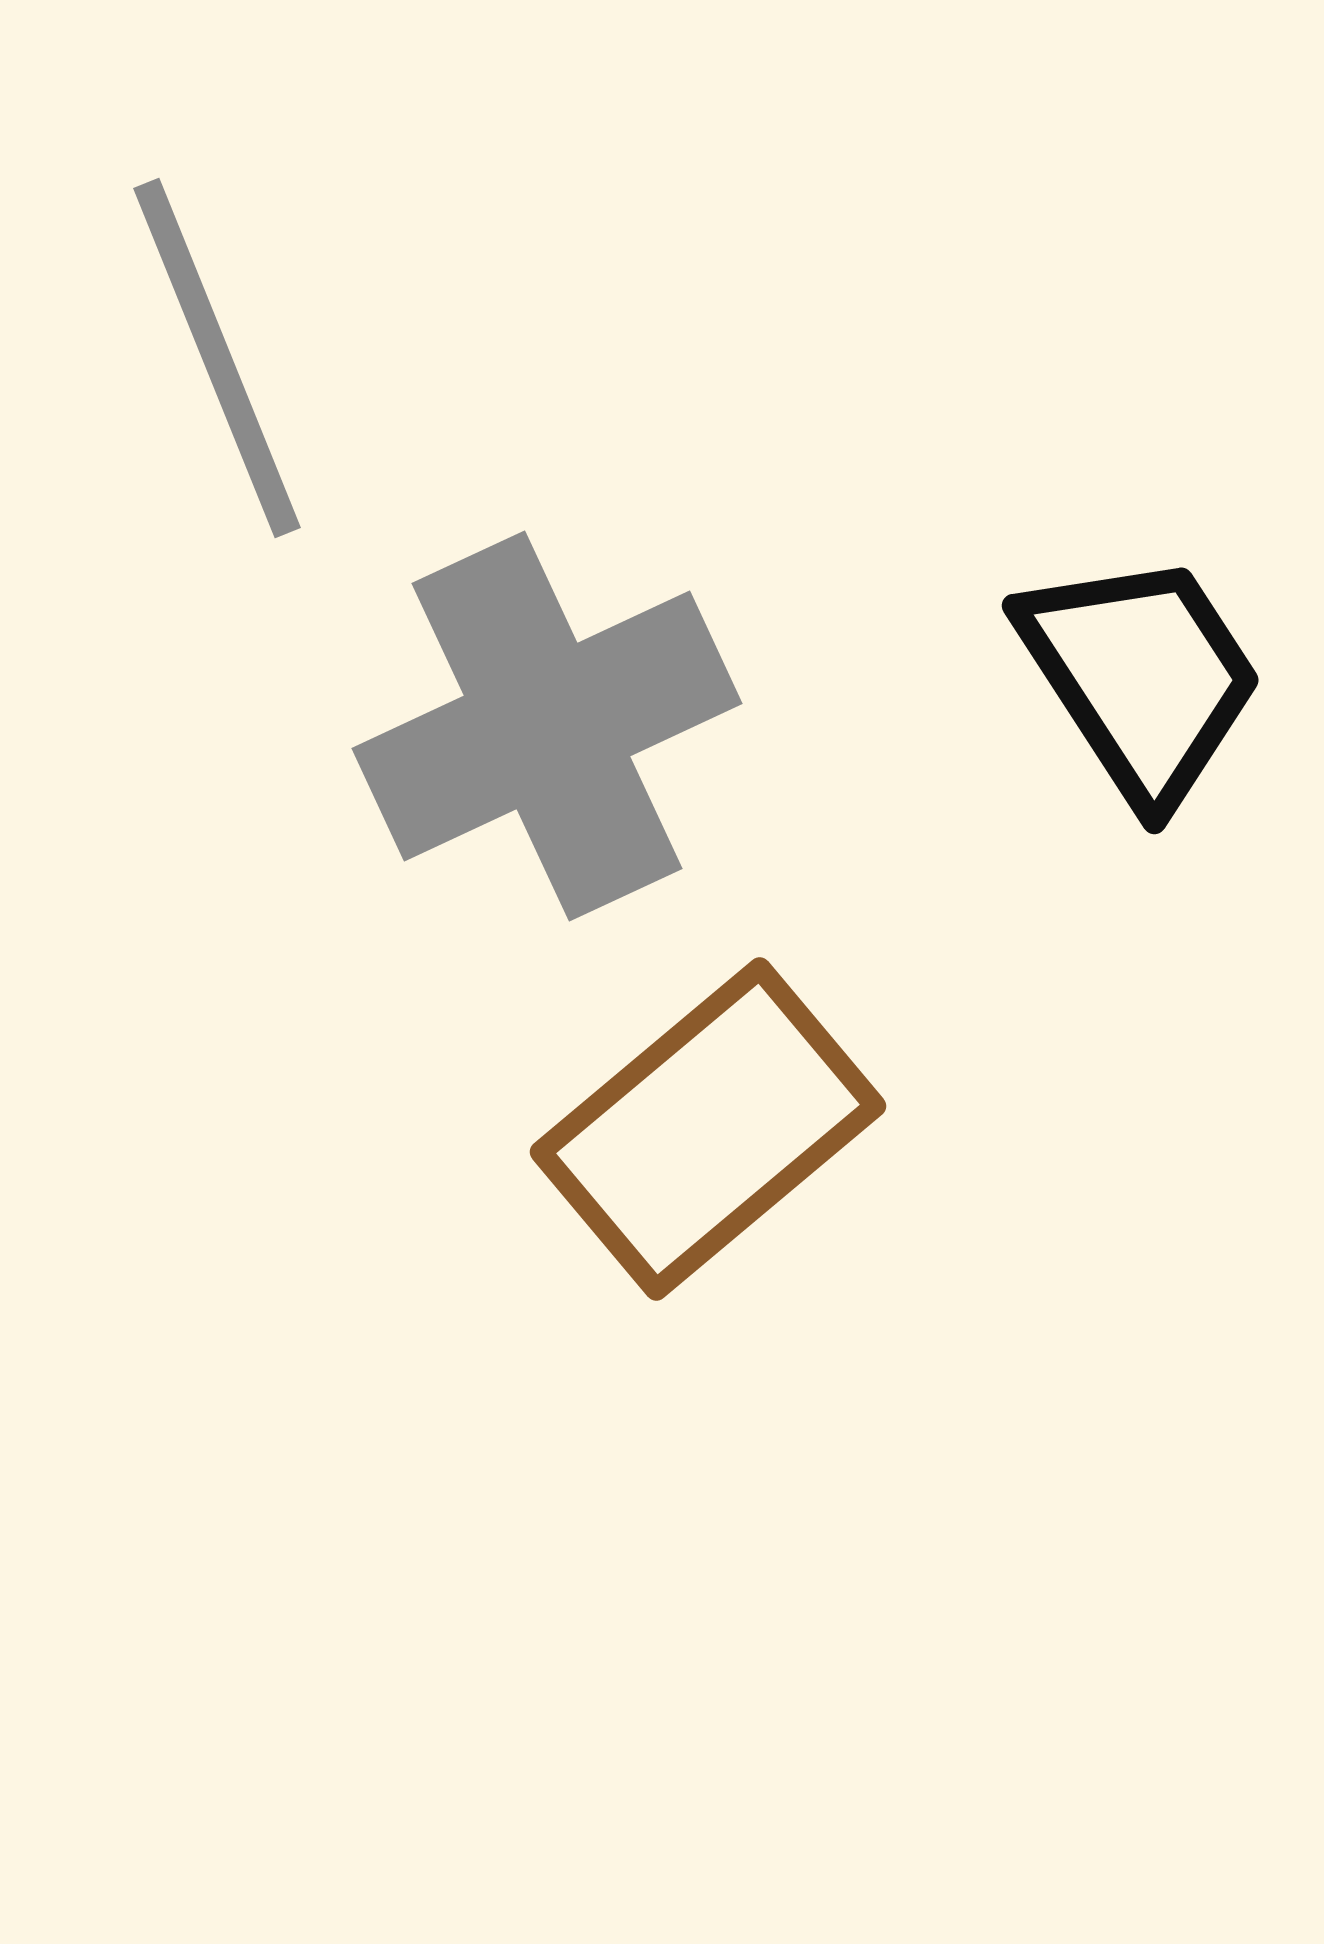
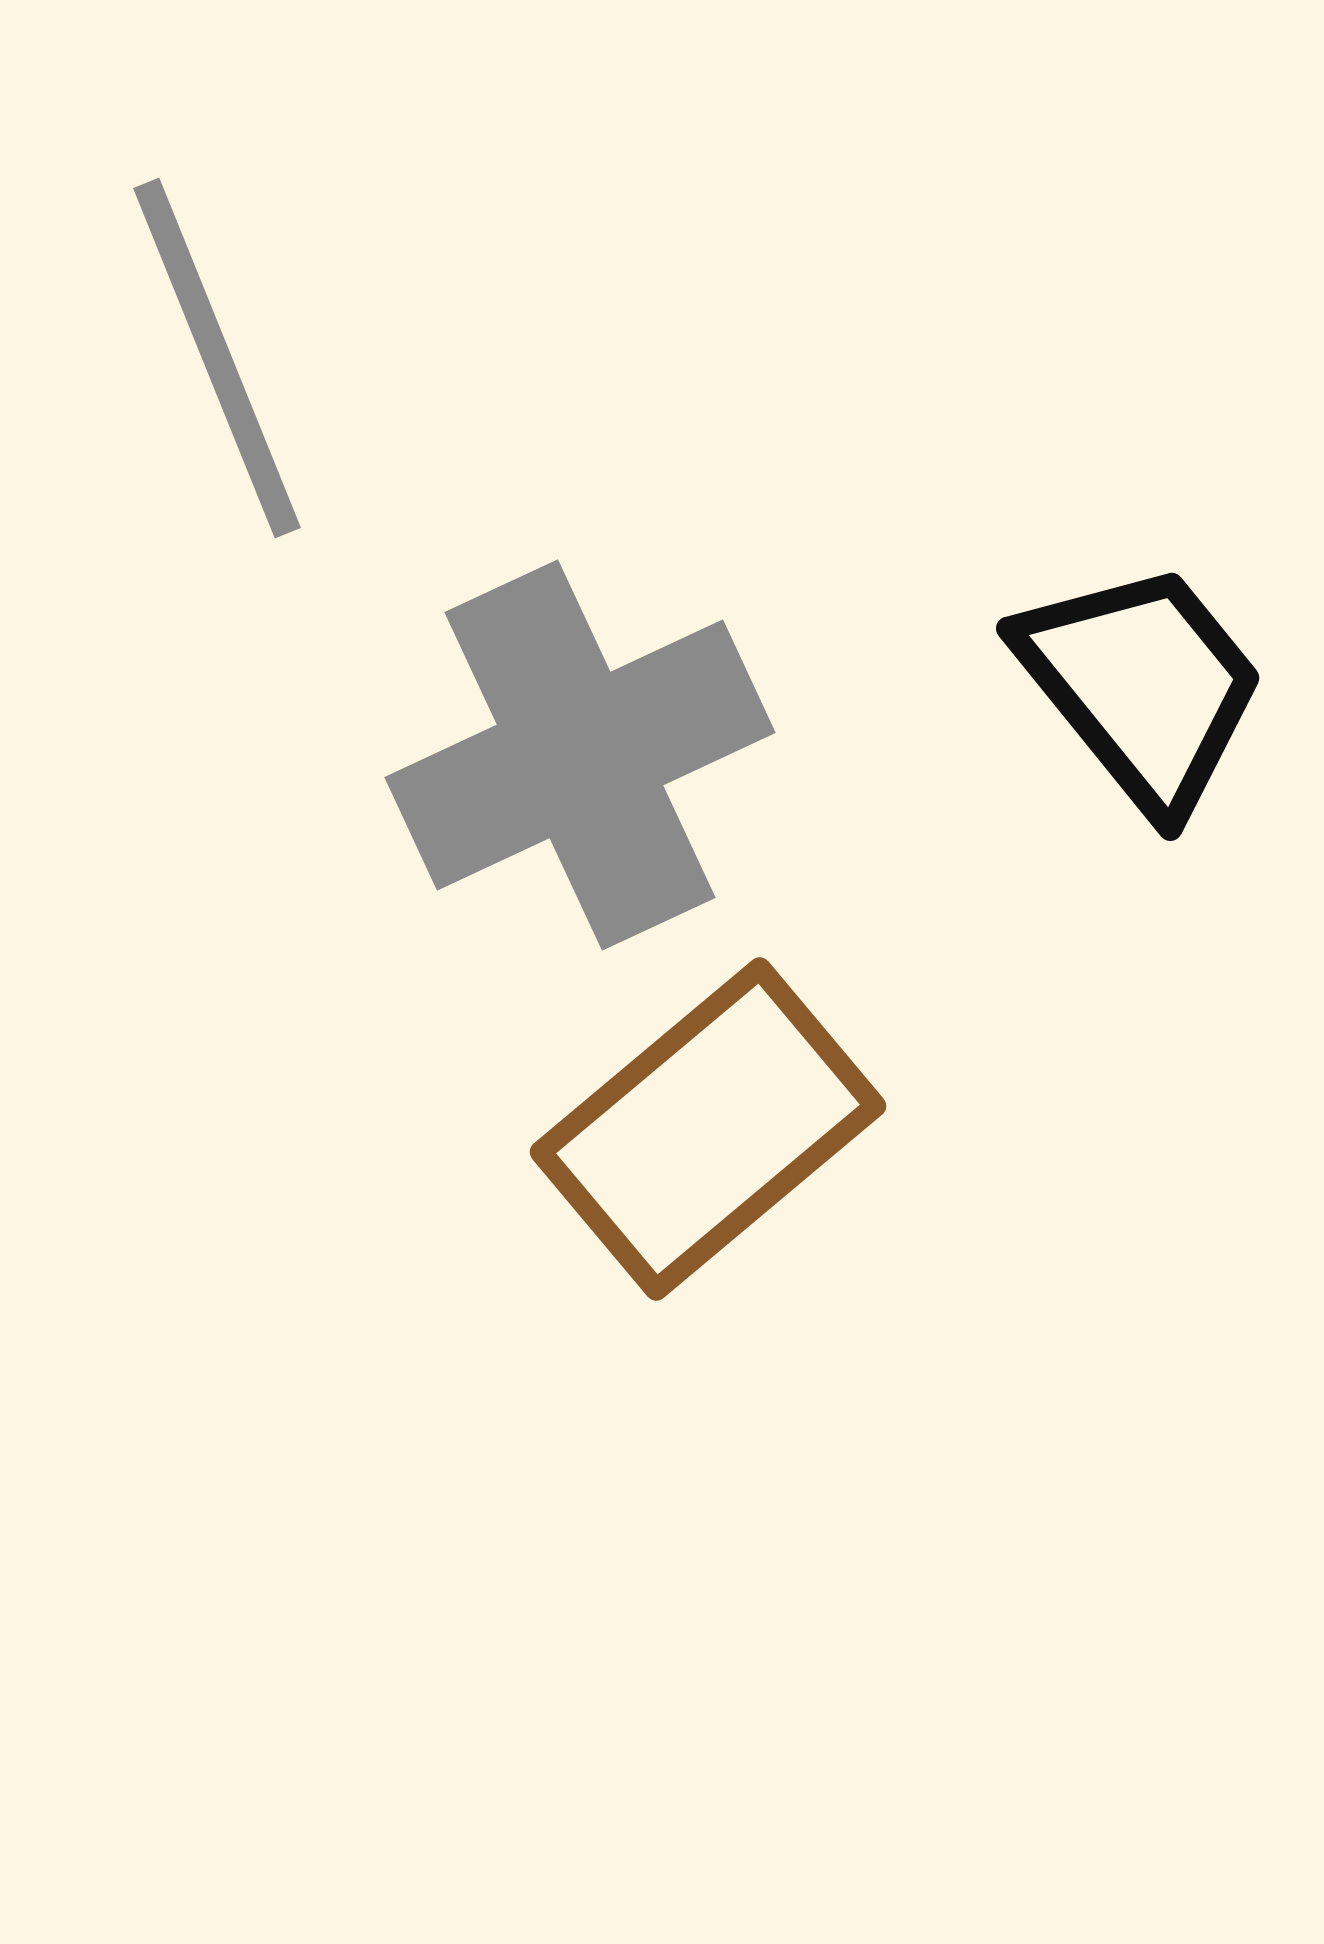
black trapezoid: moved 1 px right, 9 px down; rotated 6 degrees counterclockwise
gray cross: moved 33 px right, 29 px down
